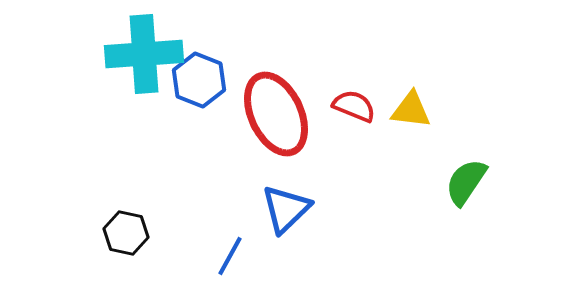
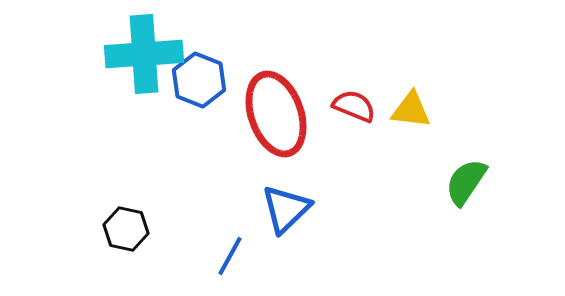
red ellipse: rotated 6 degrees clockwise
black hexagon: moved 4 px up
